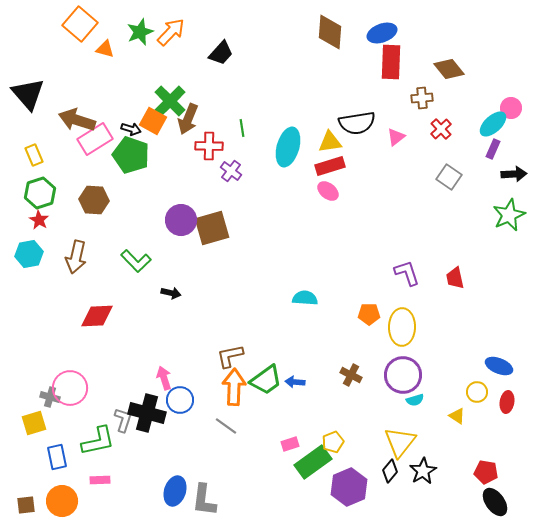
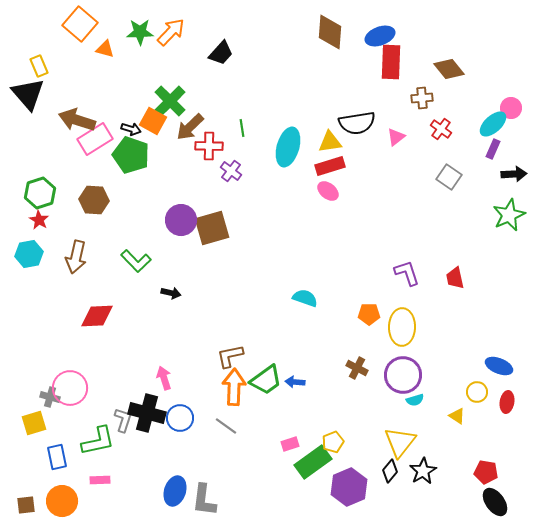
green star at (140, 32): rotated 20 degrees clockwise
blue ellipse at (382, 33): moved 2 px left, 3 px down
brown arrow at (188, 119): moved 2 px right, 8 px down; rotated 24 degrees clockwise
red cross at (441, 129): rotated 10 degrees counterclockwise
yellow rectangle at (34, 155): moved 5 px right, 89 px up
cyan semicircle at (305, 298): rotated 15 degrees clockwise
brown cross at (351, 375): moved 6 px right, 7 px up
blue circle at (180, 400): moved 18 px down
